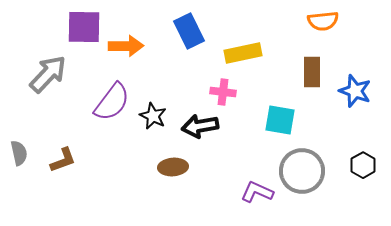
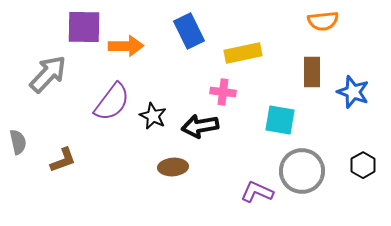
blue star: moved 2 px left, 1 px down
gray semicircle: moved 1 px left, 11 px up
